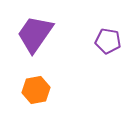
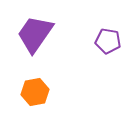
orange hexagon: moved 1 px left, 2 px down
